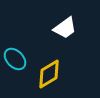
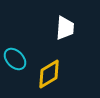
white trapezoid: rotated 50 degrees counterclockwise
